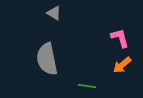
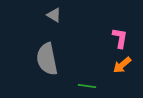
gray triangle: moved 2 px down
pink L-shape: rotated 25 degrees clockwise
